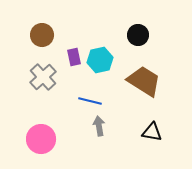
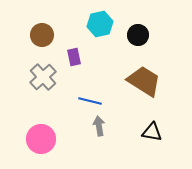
cyan hexagon: moved 36 px up
